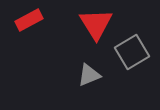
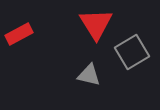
red rectangle: moved 10 px left, 14 px down
gray triangle: rotated 35 degrees clockwise
